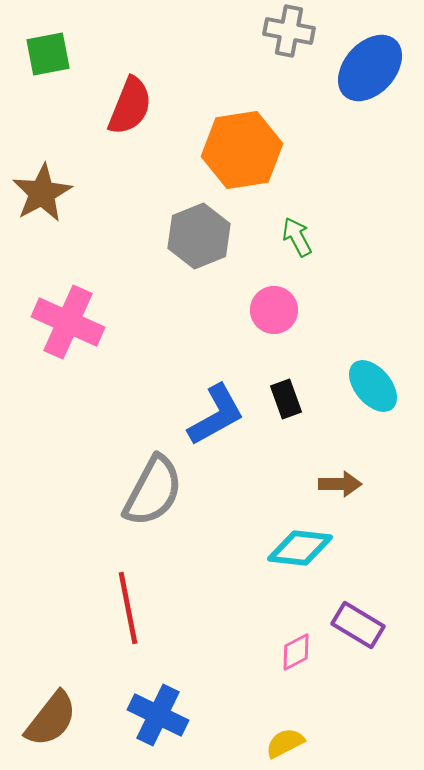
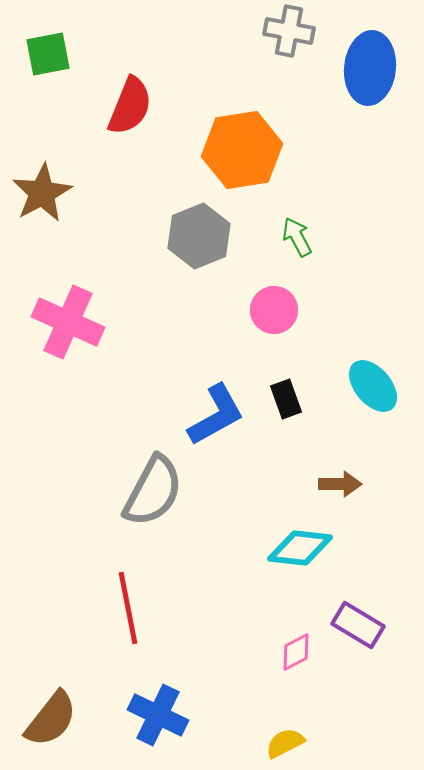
blue ellipse: rotated 36 degrees counterclockwise
